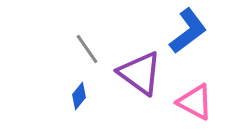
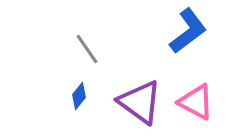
purple triangle: moved 29 px down
pink triangle: moved 1 px right
